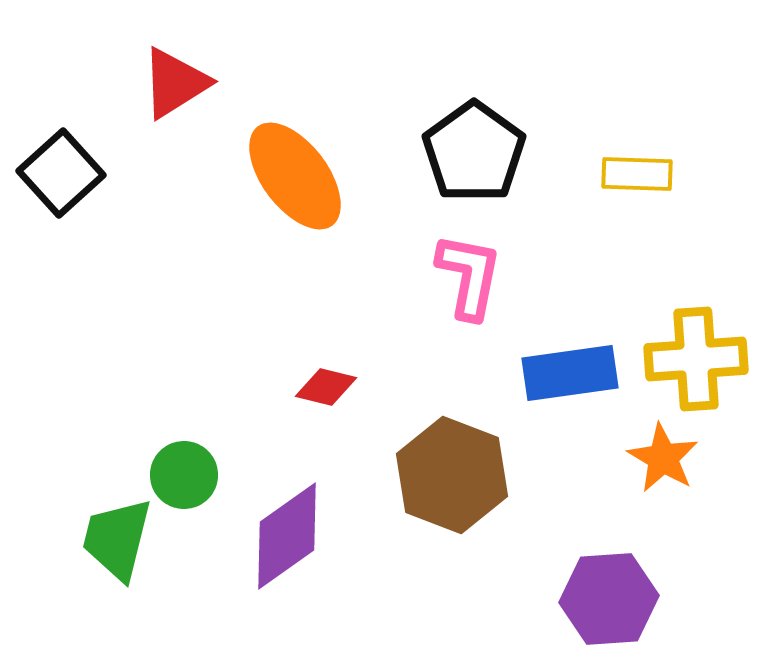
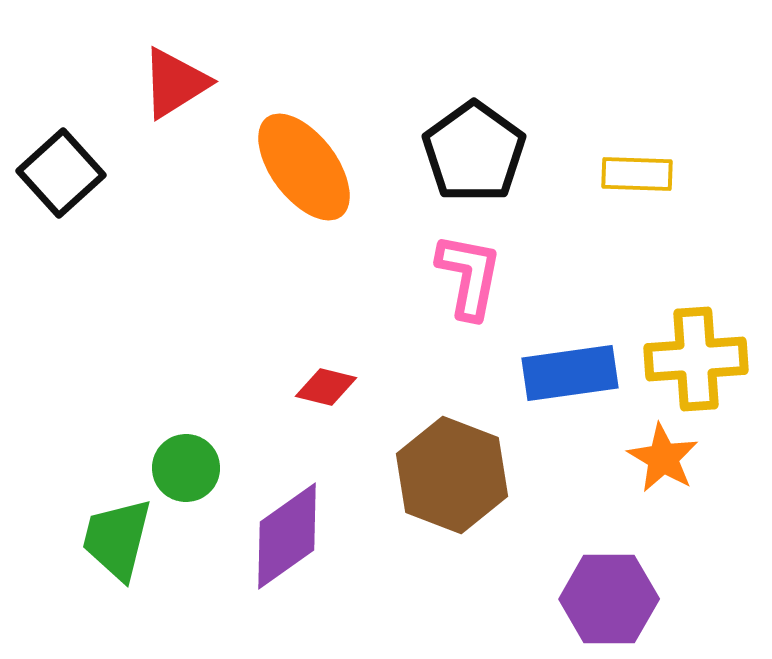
orange ellipse: moved 9 px right, 9 px up
green circle: moved 2 px right, 7 px up
purple hexagon: rotated 4 degrees clockwise
